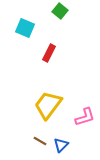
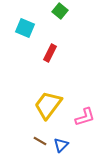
red rectangle: moved 1 px right
